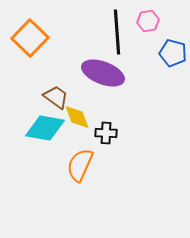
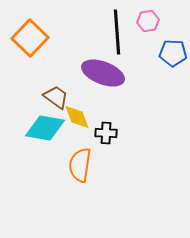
blue pentagon: rotated 12 degrees counterclockwise
orange semicircle: rotated 16 degrees counterclockwise
